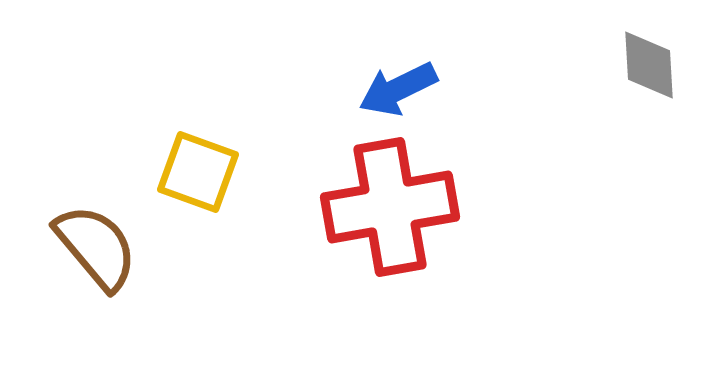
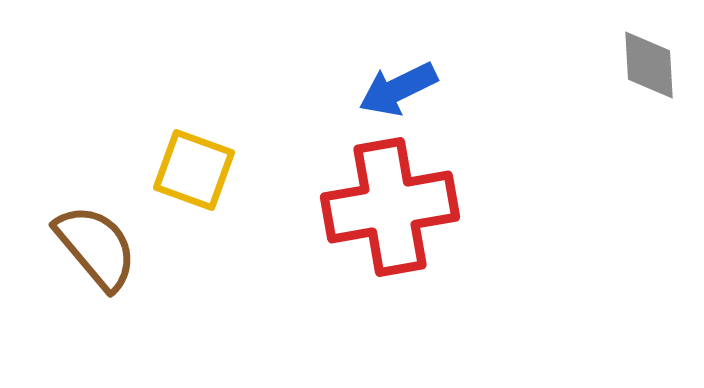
yellow square: moved 4 px left, 2 px up
